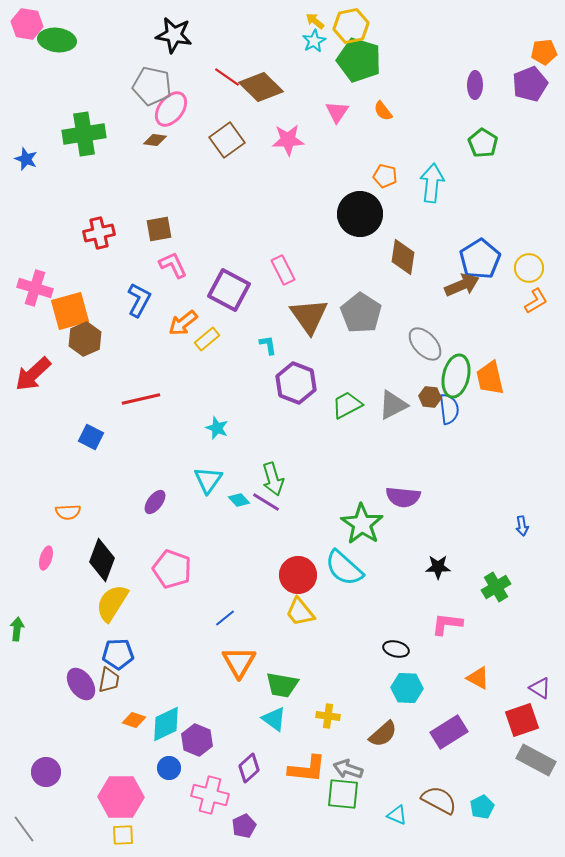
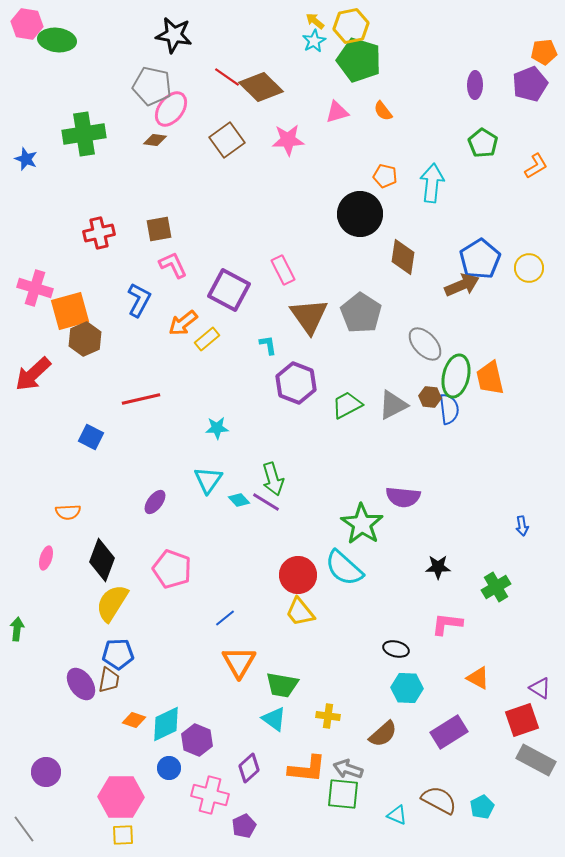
pink triangle at (337, 112): rotated 40 degrees clockwise
orange L-shape at (536, 301): moved 135 px up
cyan star at (217, 428): rotated 25 degrees counterclockwise
